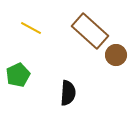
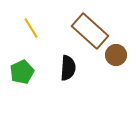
yellow line: rotated 30 degrees clockwise
green pentagon: moved 4 px right, 3 px up
black semicircle: moved 25 px up
